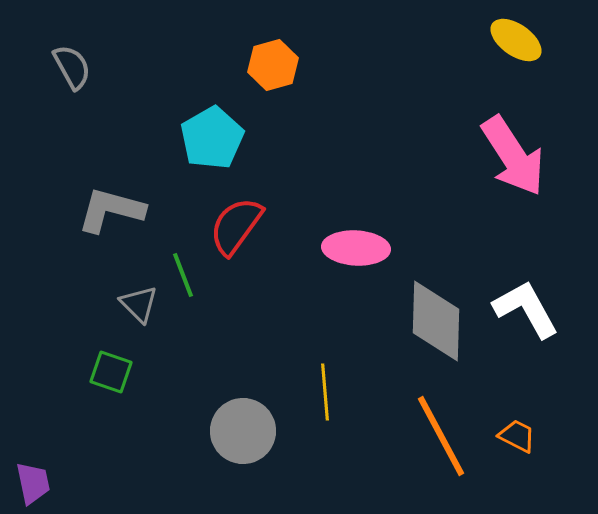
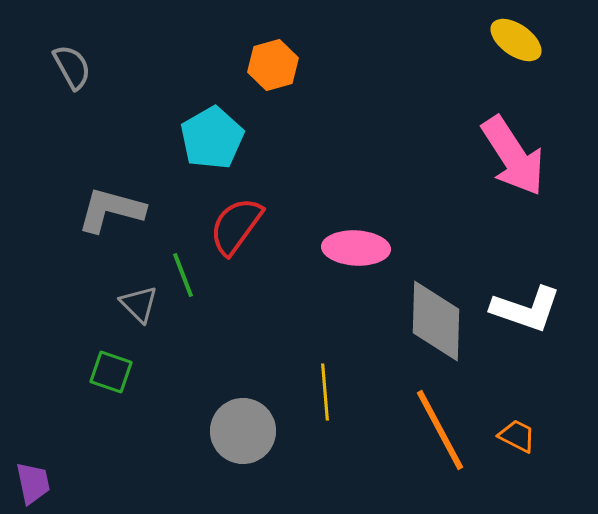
white L-shape: rotated 138 degrees clockwise
orange line: moved 1 px left, 6 px up
